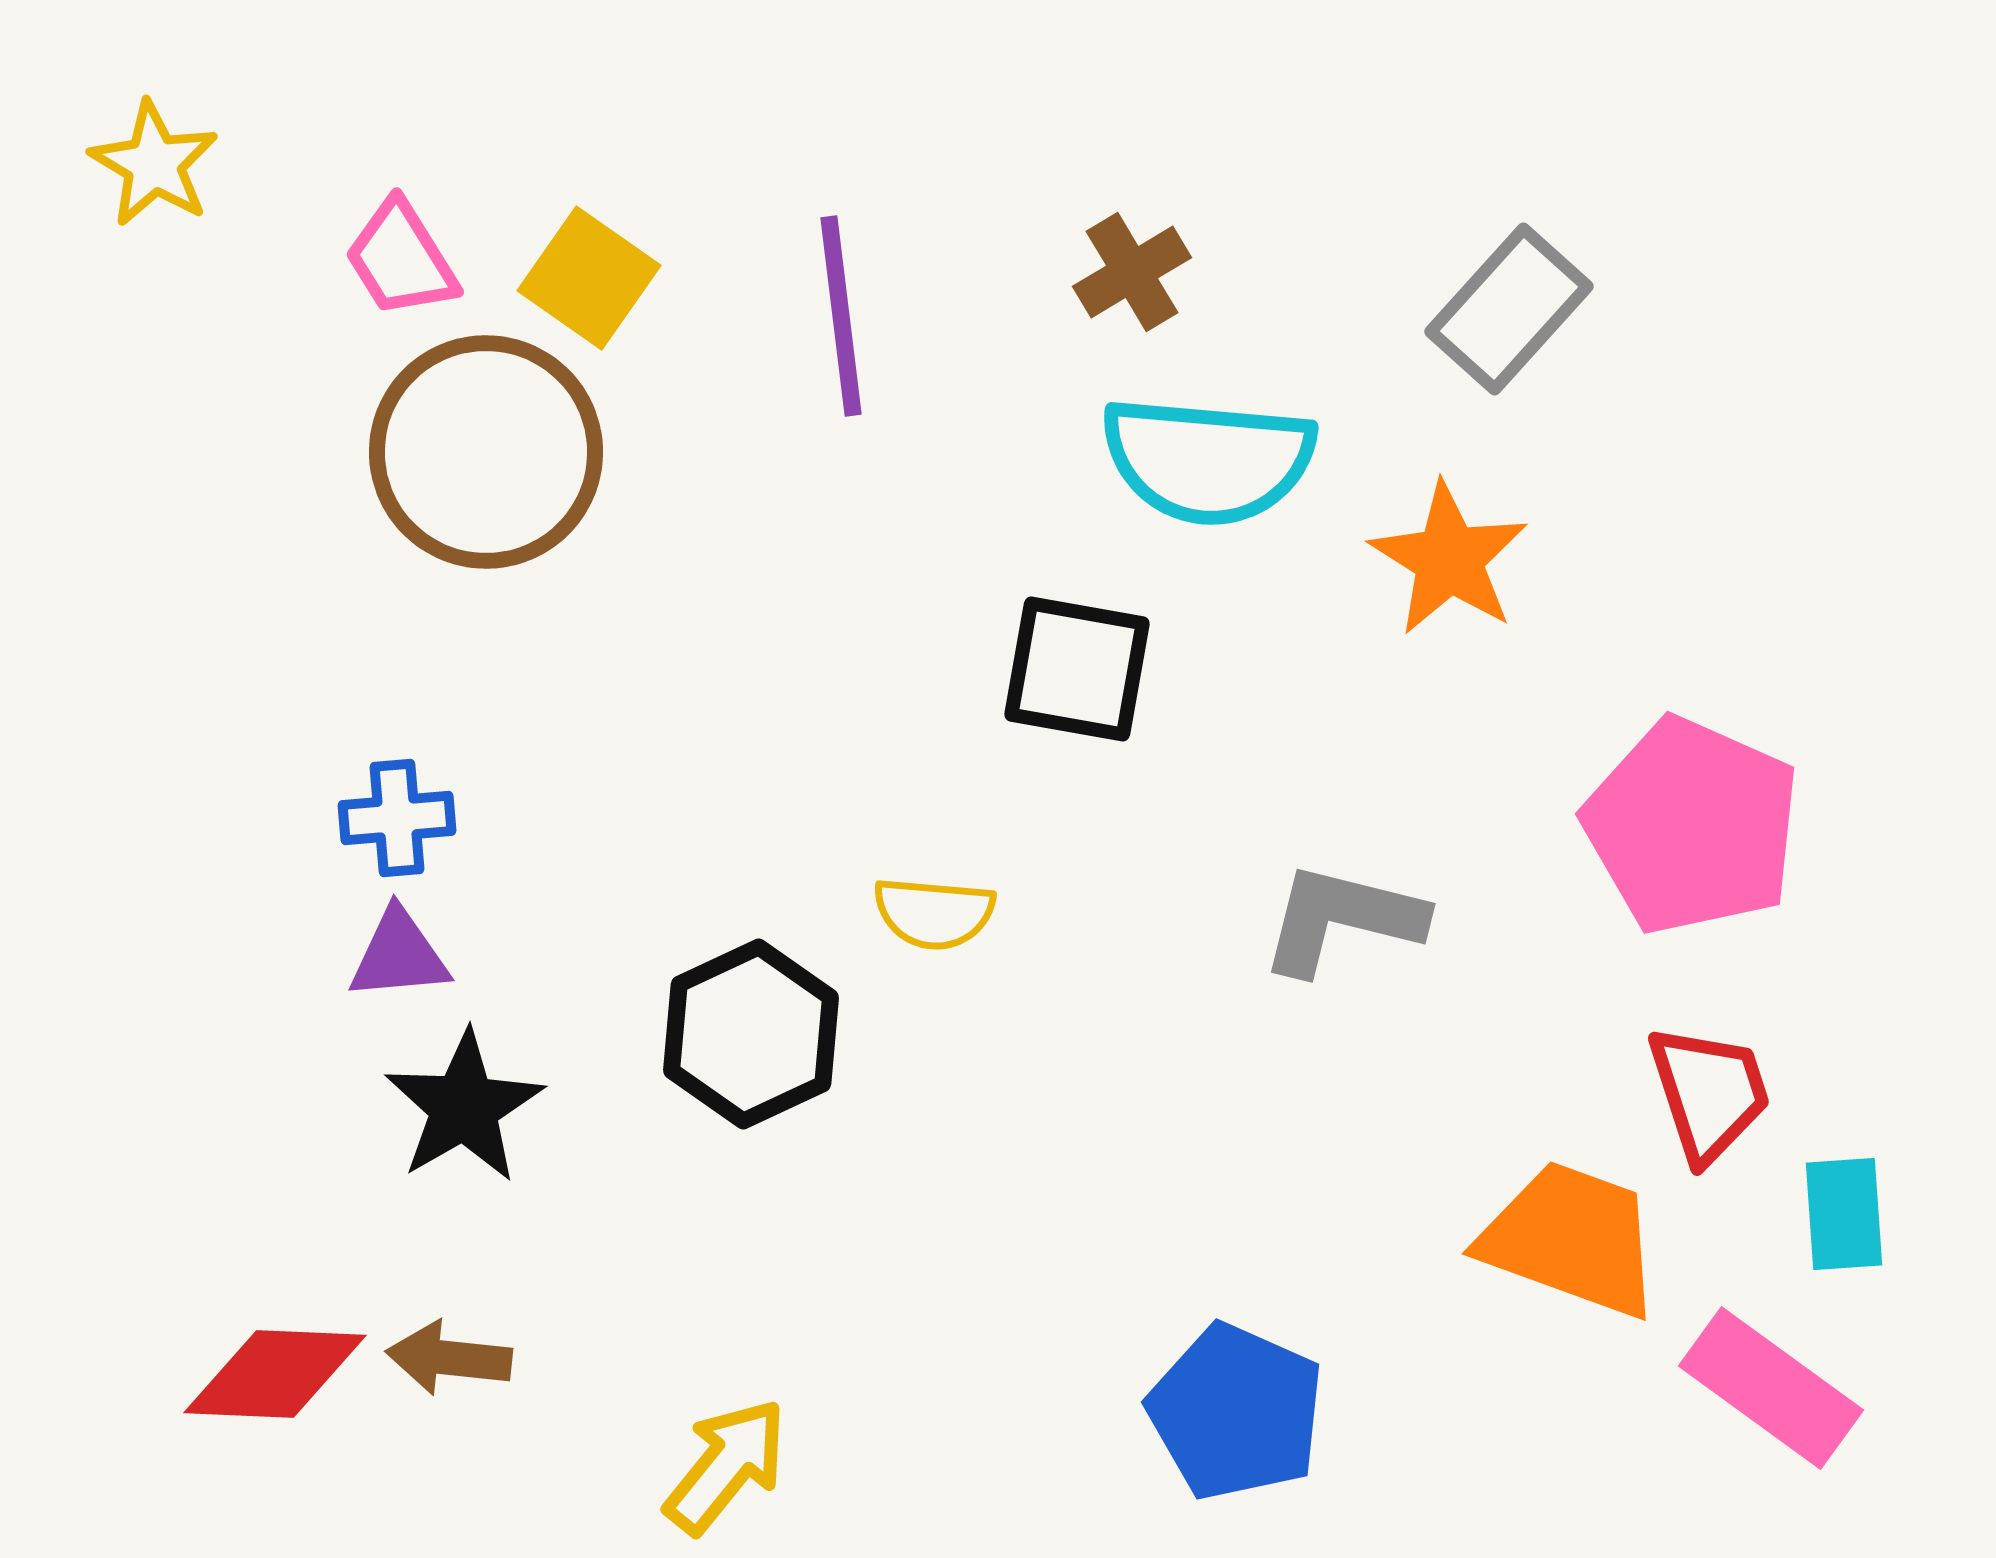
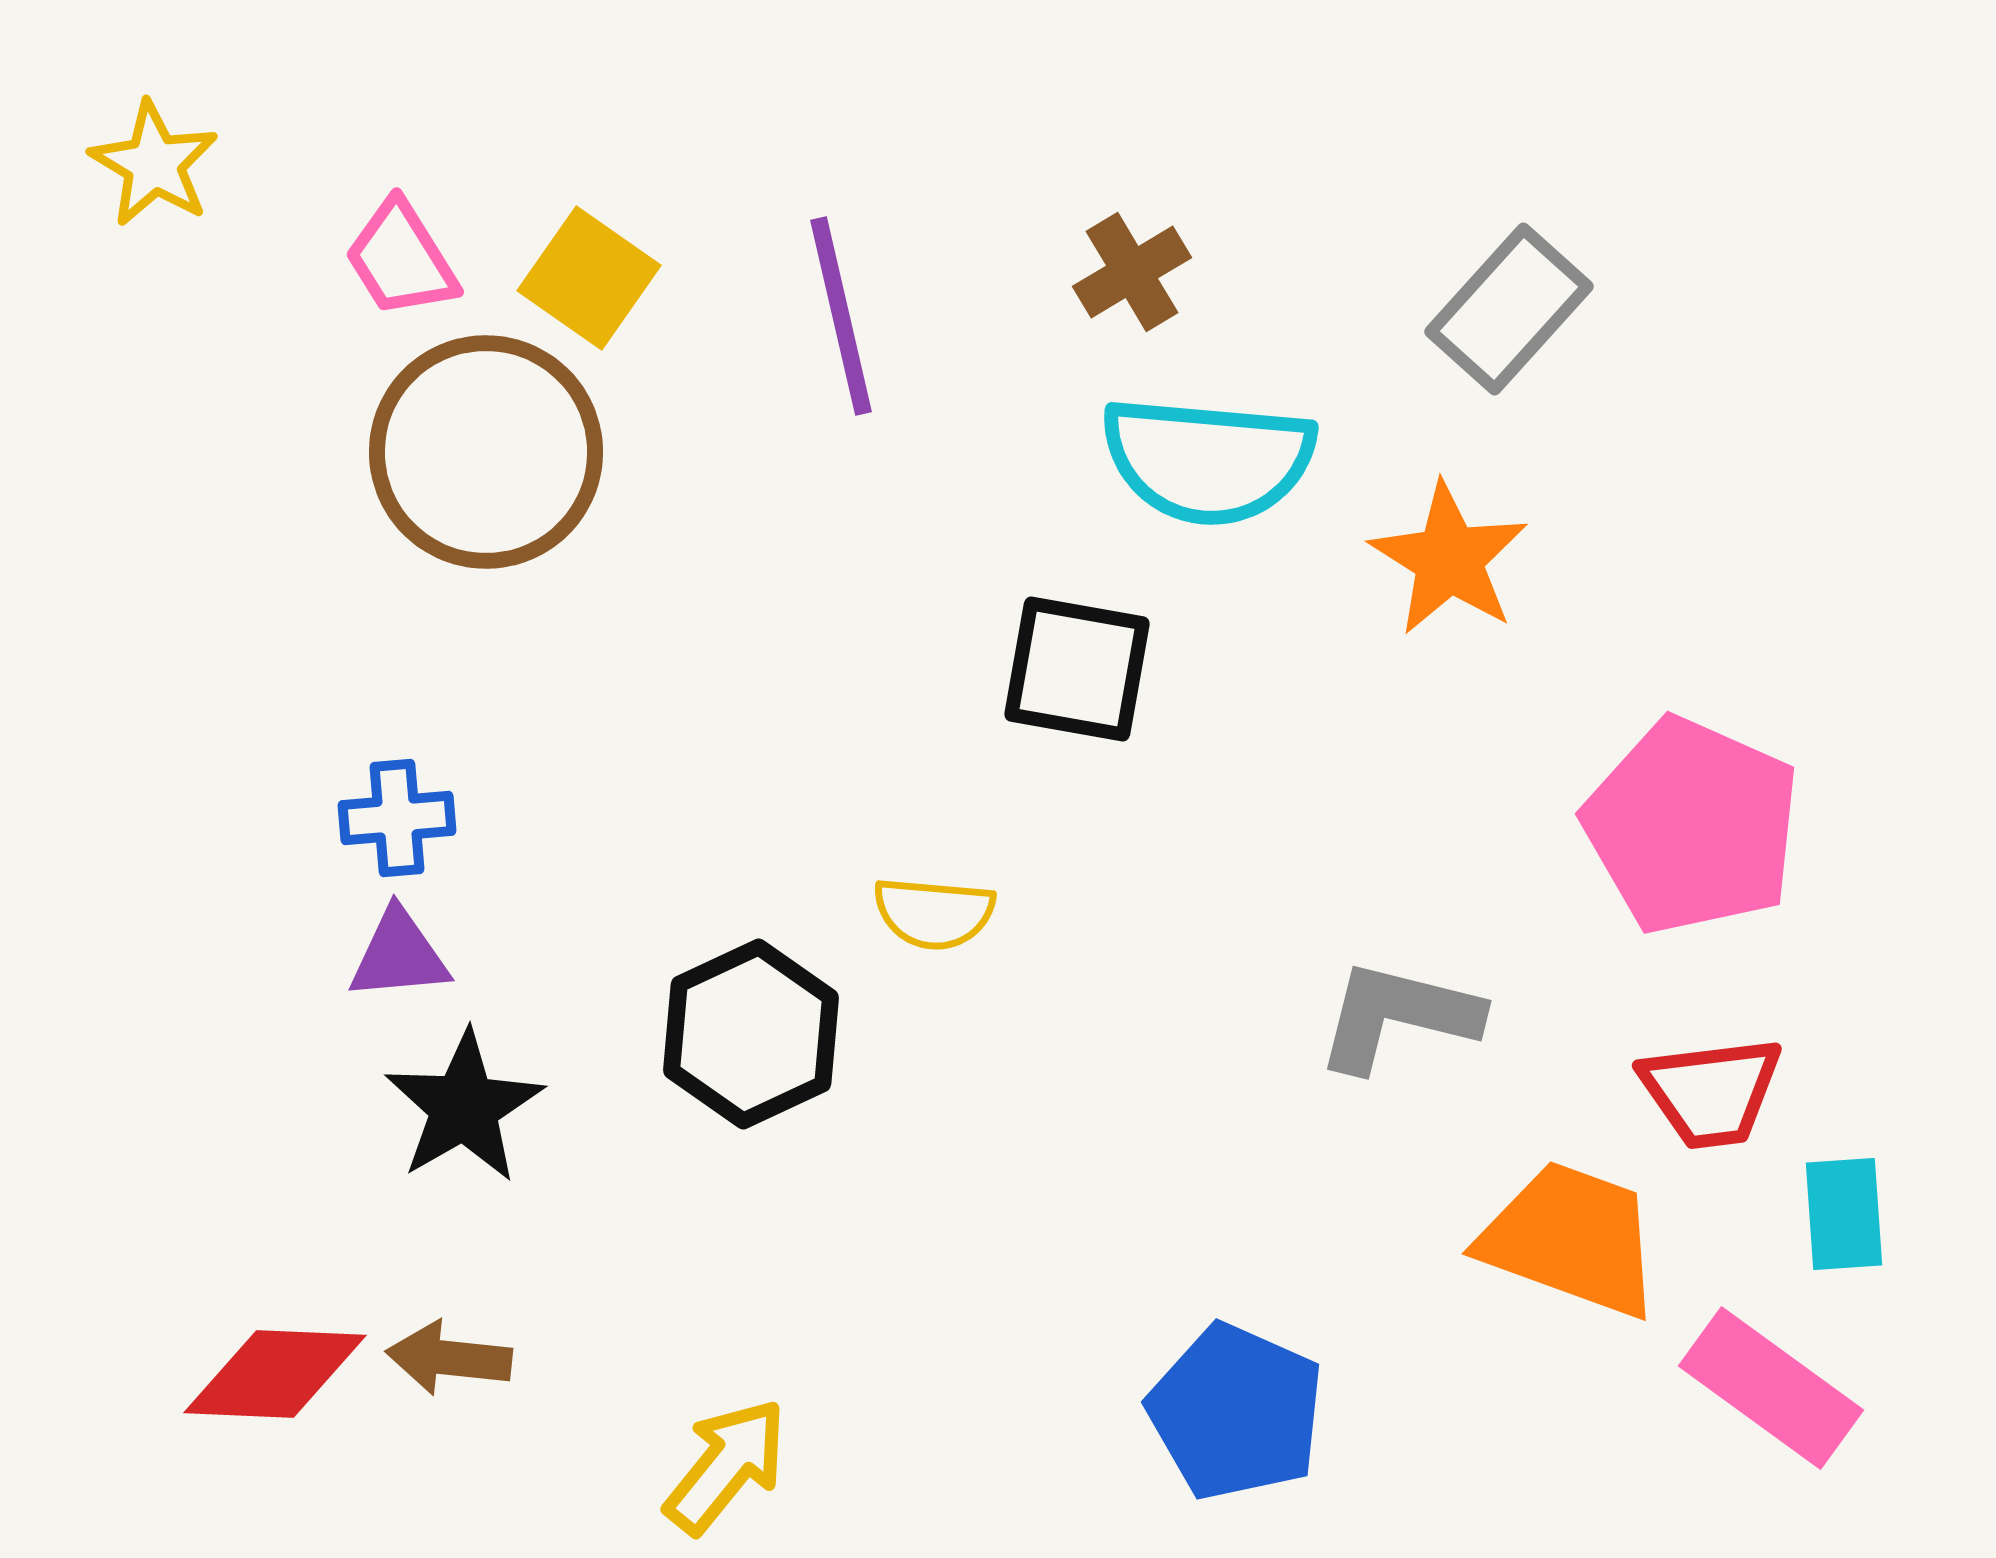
purple line: rotated 6 degrees counterclockwise
gray L-shape: moved 56 px right, 97 px down
red trapezoid: moved 2 px right, 1 px up; rotated 101 degrees clockwise
